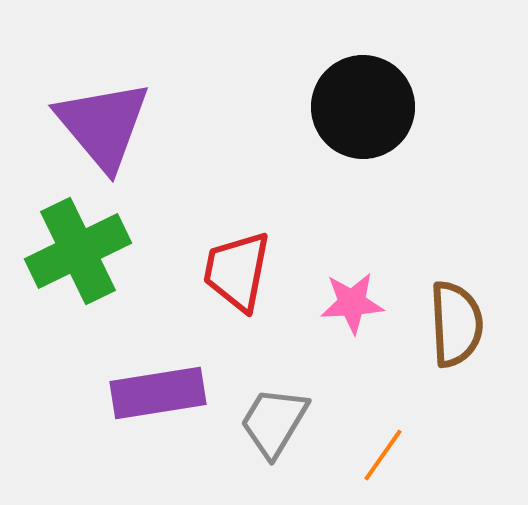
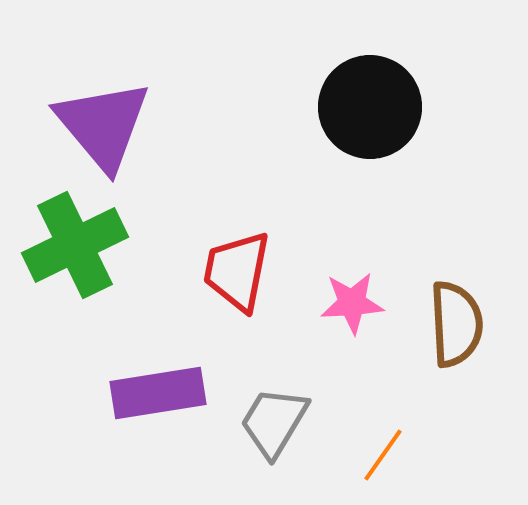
black circle: moved 7 px right
green cross: moved 3 px left, 6 px up
